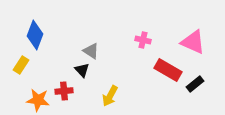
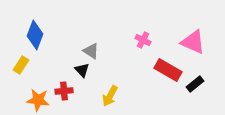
pink cross: rotated 14 degrees clockwise
